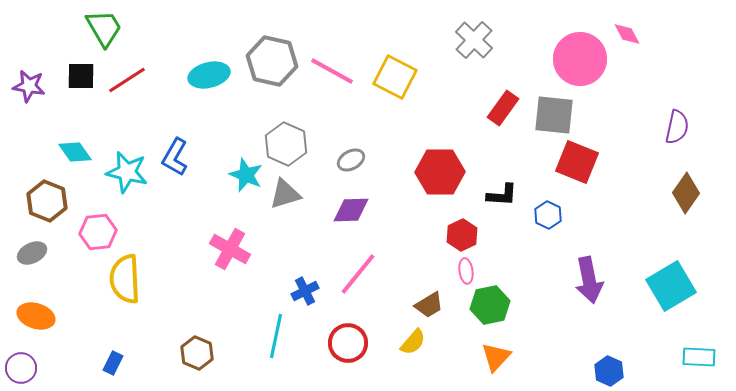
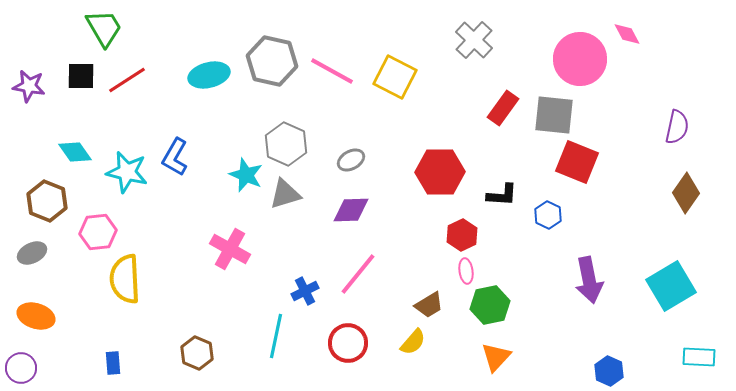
blue rectangle at (113, 363): rotated 30 degrees counterclockwise
